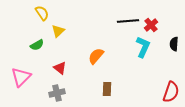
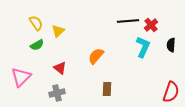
yellow semicircle: moved 6 px left, 10 px down
black semicircle: moved 3 px left, 1 px down
